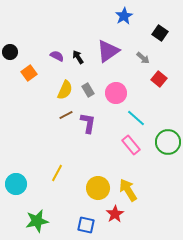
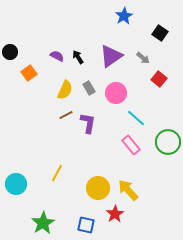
purple triangle: moved 3 px right, 5 px down
gray rectangle: moved 1 px right, 2 px up
yellow arrow: rotated 10 degrees counterclockwise
green star: moved 6 px right, 2 px down; rotated 20 degrees counterclockwise
